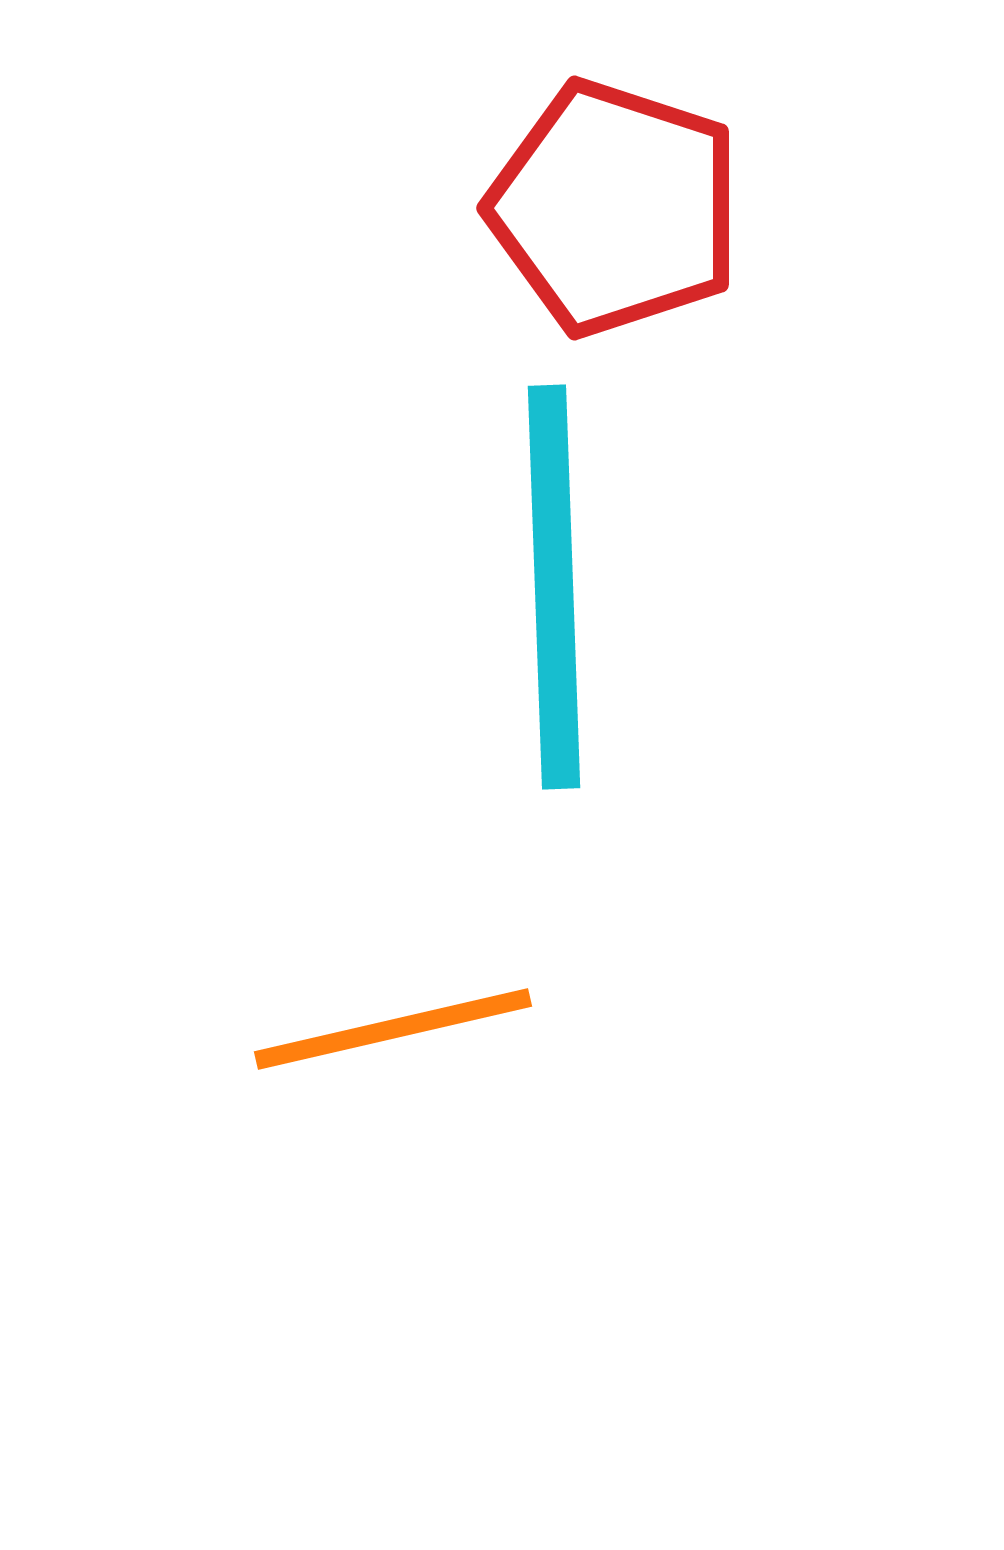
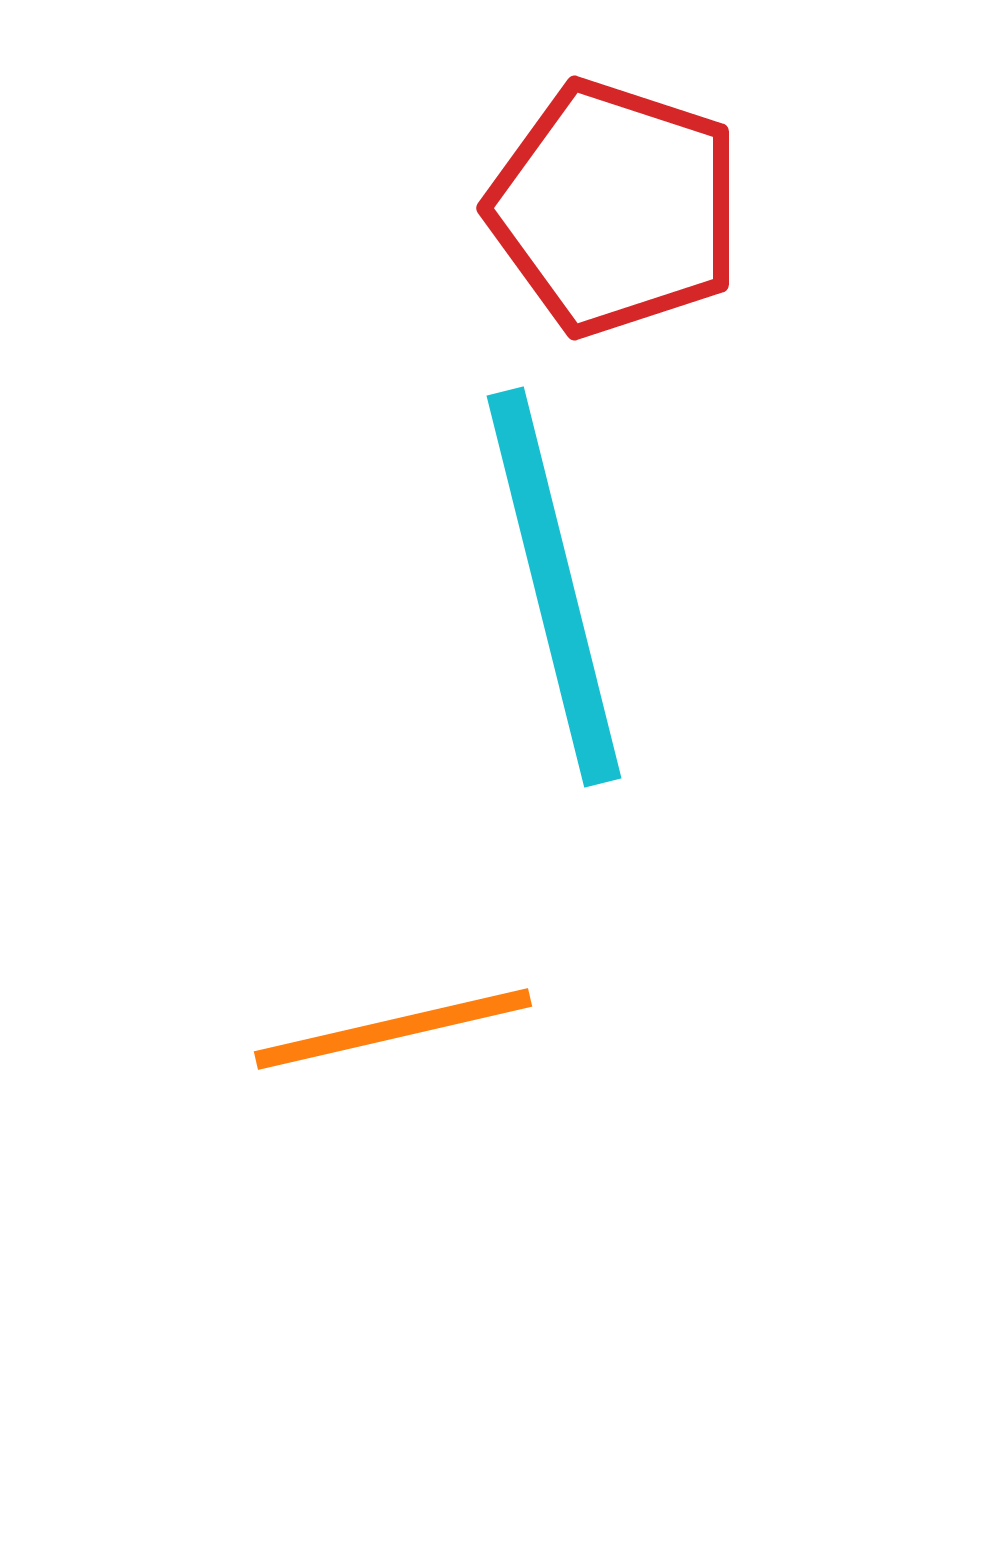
cyan line: rotated 12 degrees counterclockwise
